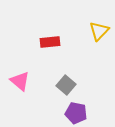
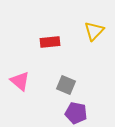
yellow triangle: moved 5 px left
gray square: rotated 18 degrees counterclockwise
